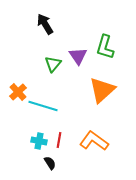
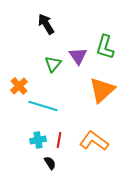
black arrow: moved 1 px right
orange cross: moved 1 px right, 6 px up
cyan cross: moved 1 px left, 1 px up; rotated 21 degrees counterclockwise
